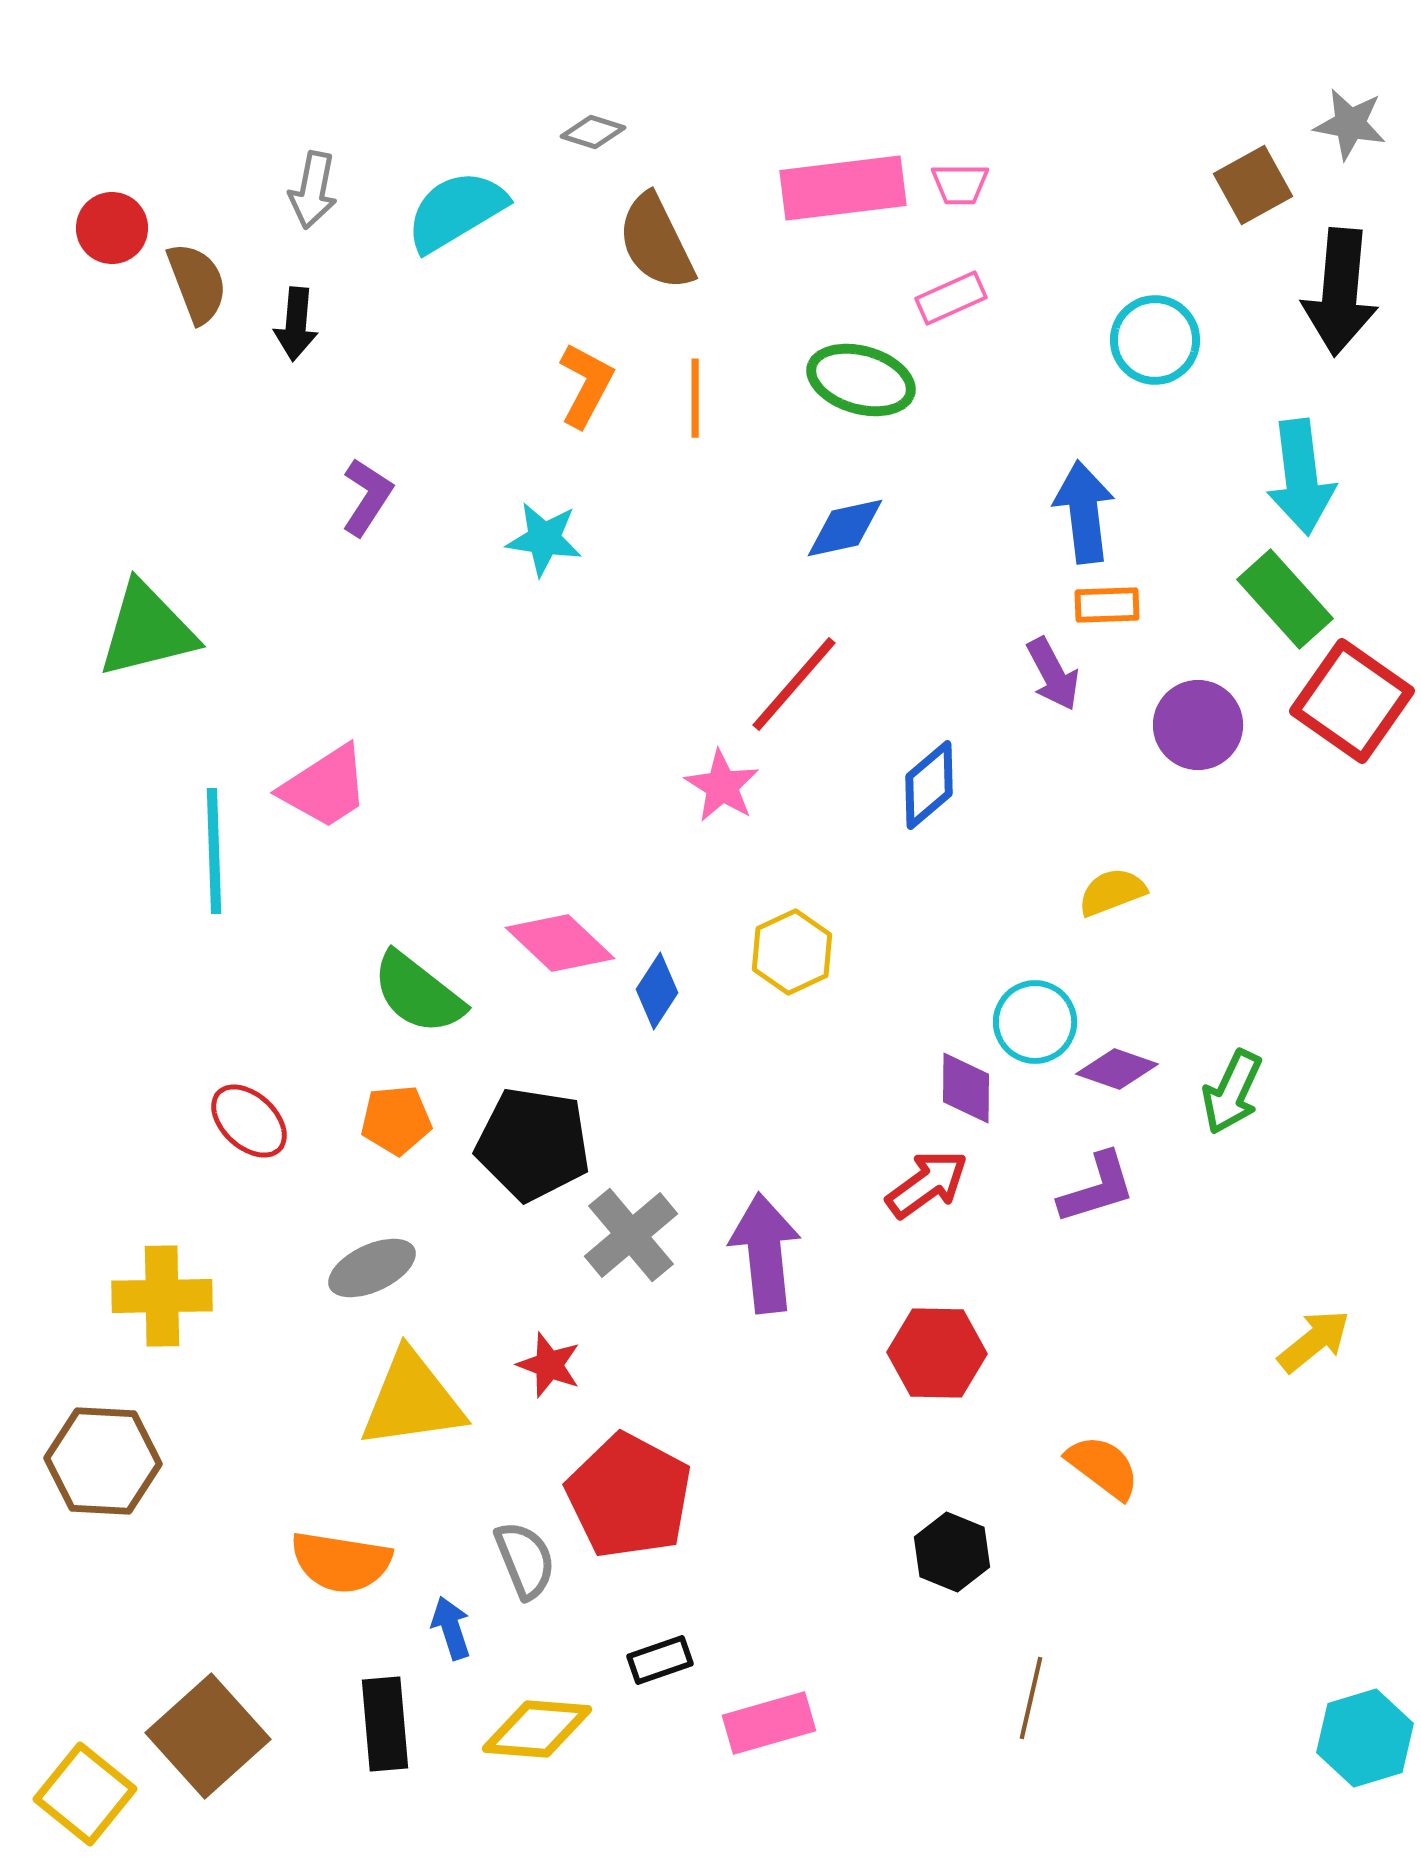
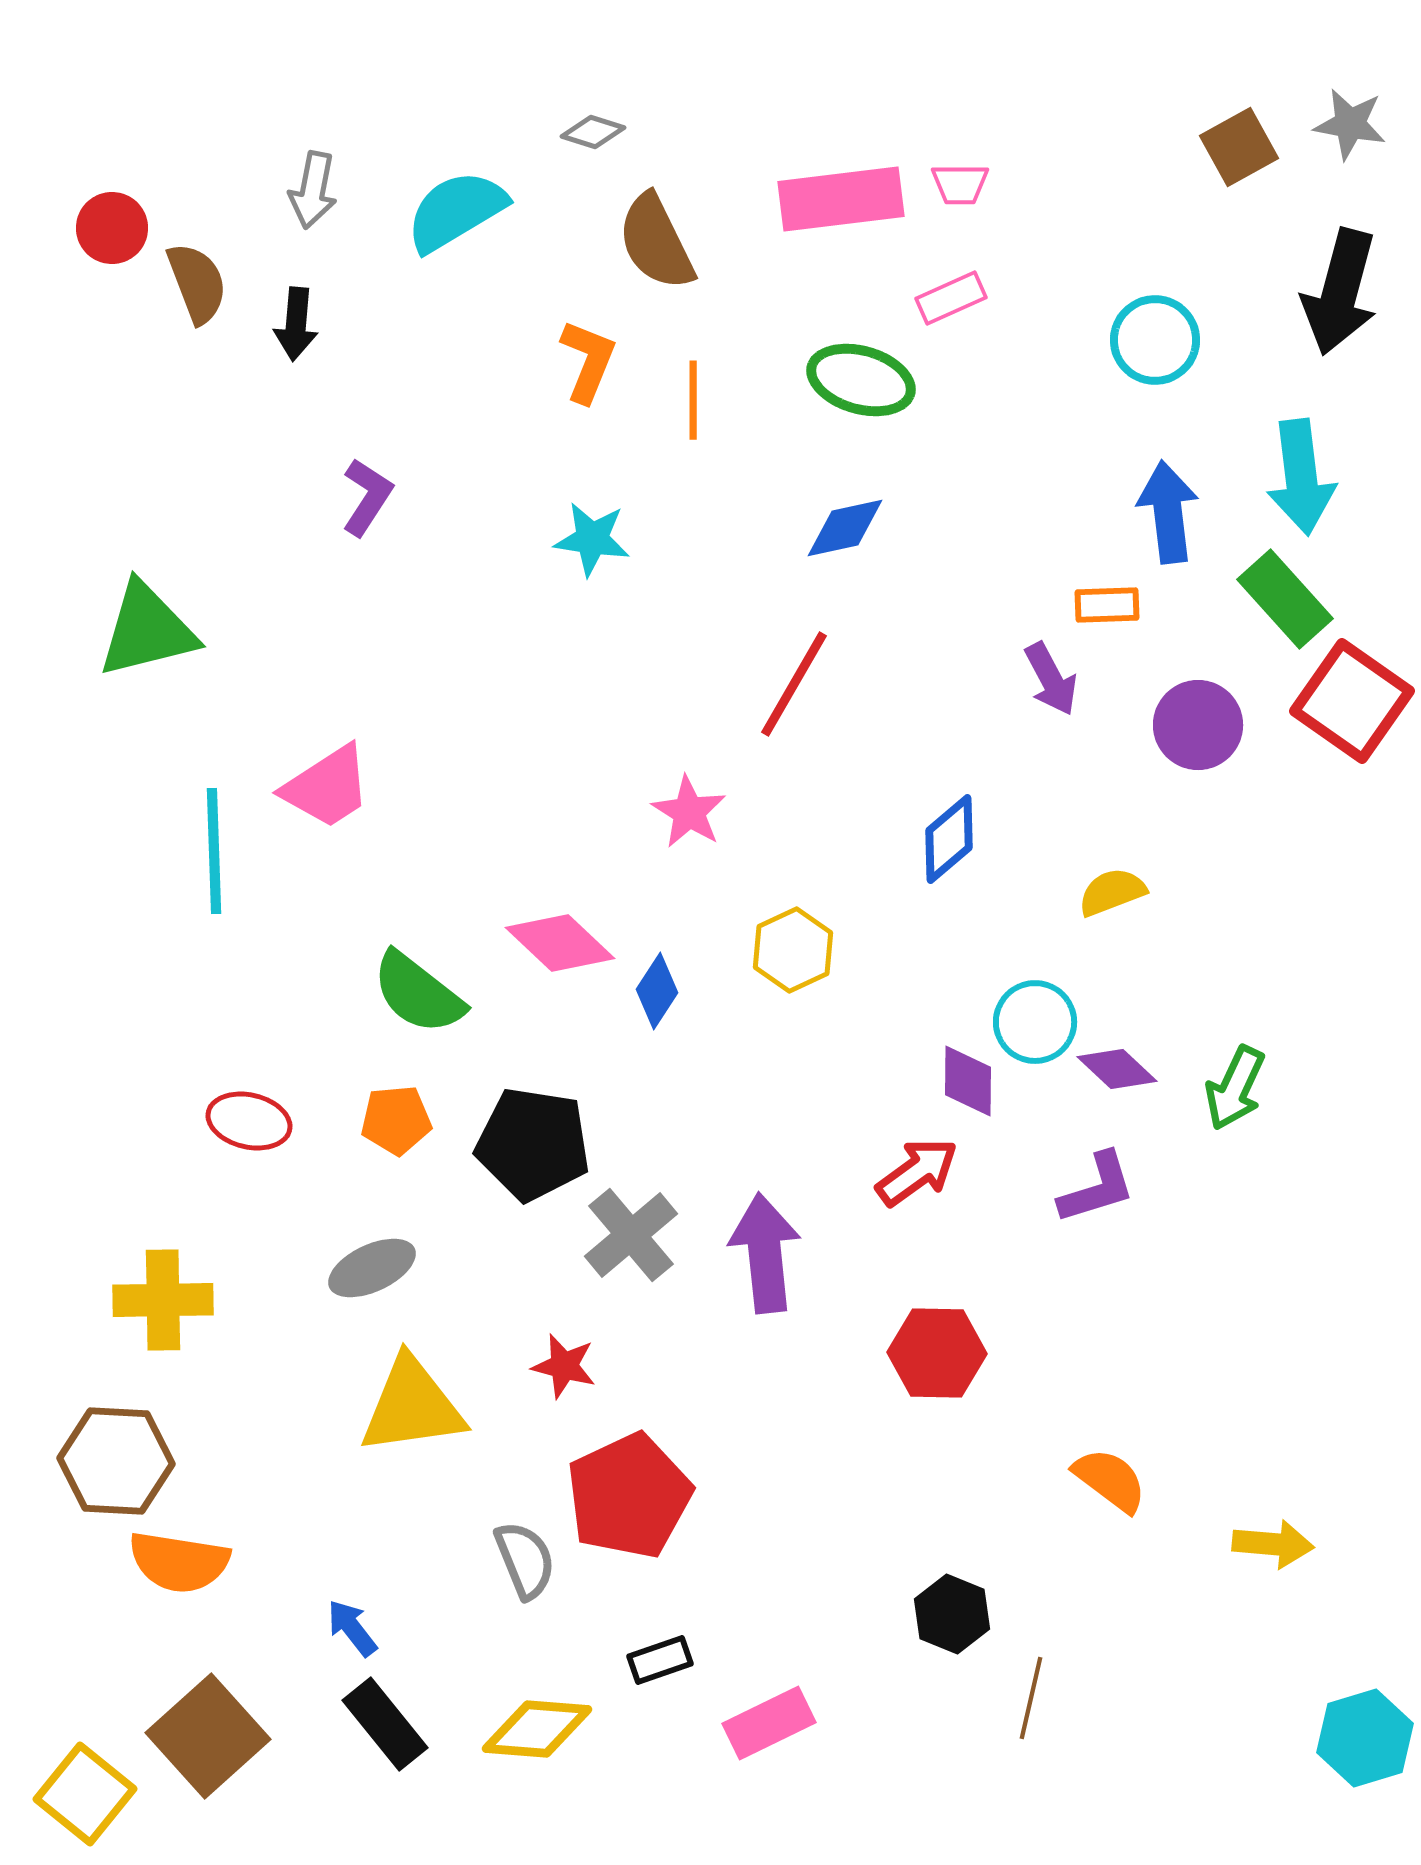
brown square at (1253, 185): moved 14 px left, 38 px up
pink rectangle at (843, 188): moved 2 px left, 11 px down
black arrow at (1340, 292): rotated 10 degrees clockwise
orange L-shape at (586, 385): moved 2 px right, 24 px up; rotated 6 degrees counterclockwise
orange line at (695, 398): moved 2 px left, 2 px down
blue arrow at (1084, 512): moved 84 px right
cyan star at (544, 539): moved 48 px right
purple arrow at (1053, 674): moved 2 px left, 5 px down
red line at (794, 684): rotated 11 degrees counterclockwise
blue diamond at (929, 785): moved 20 px right, 54 px down
pink star at (722, 786): moved 33 px left, 26 px down
pink trapezoid at (325, 787): moved 2 px right
yellow hexagon at (792, 952): moved 1 px right, 2 px up
purple diamond at (1117, 1069): rotated 24 degrees clockwise
purple diamond at (966, 1088): moved 2 px right, 7 px up
green arrow at (1232, 1092): moved 3 px right, 4 px up
red ellipse at (249, 1121): rotated 30 degrees counterclockwise
red arrow at (927, 1184): moved 10 px left, 12 px up
yellow cross at (162, 1296): moved 1 px right, 4 px down
yellow arrow at (1314, 1341): moved 41 px left, 203 px down; rotated 44 degrees clockwise
red star at (549, 1365): moved 15 px right, 1 px down; rotated 6 degrees counterclockwise
yellow triangle at (412, 1400): moved 6 px down
brown hexagon at (103, 1461): moved 13 px right
orange semicircle at (1103, 1467): moved 7 px right, 13 px down
red pentagon at (629, 1496): rotated 19 degrees clockwise
black hexagon at (952, 1552): moved 62 px down
orange semicircle at (341, 1562): moved 162 px left
blue arrow at (451, 1628): moved 99 px left; rotated 20 degrees counterclockwise
pink rectangle at (769, 1723): rotated 10 degrees counterclockwise
black rectangle at (385, 1724): rotated 34 degrees counterclockwise
